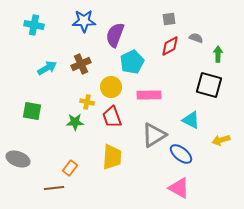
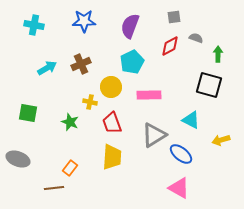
gray square: moved 5 px right, 2 px up
purple semicircle: moved 15 px right, 9 px up
yellow cross: moved 3 px right
green square: moved 4 px left, 2 px down
red trapezoid: moved 6 px down
green star: moved 5 px left; rotated 24 degrees clockwise
